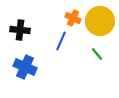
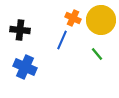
yellow circle: moved 1 px right, 1 px up
blue line: moved 1 px right, 1 px up
